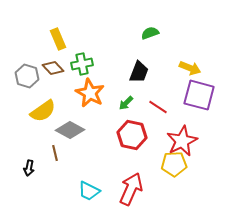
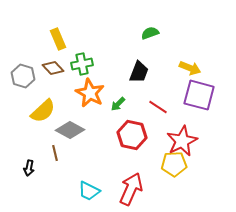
gray hexagon: moved 4 px left
green arrow: moved 8 px left, 1 px down
yellow semicircle: rotated 8 degrees counterclockwise
